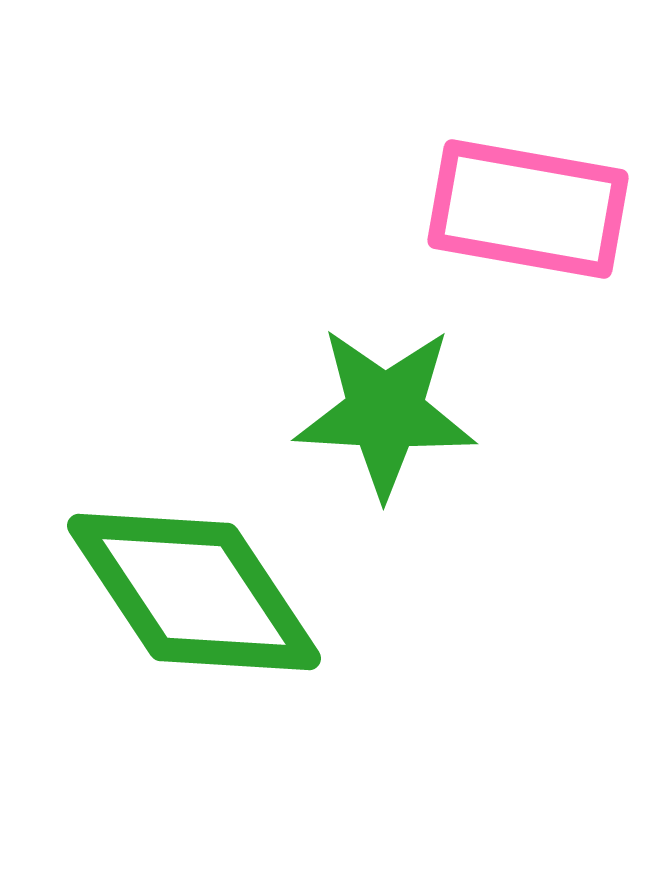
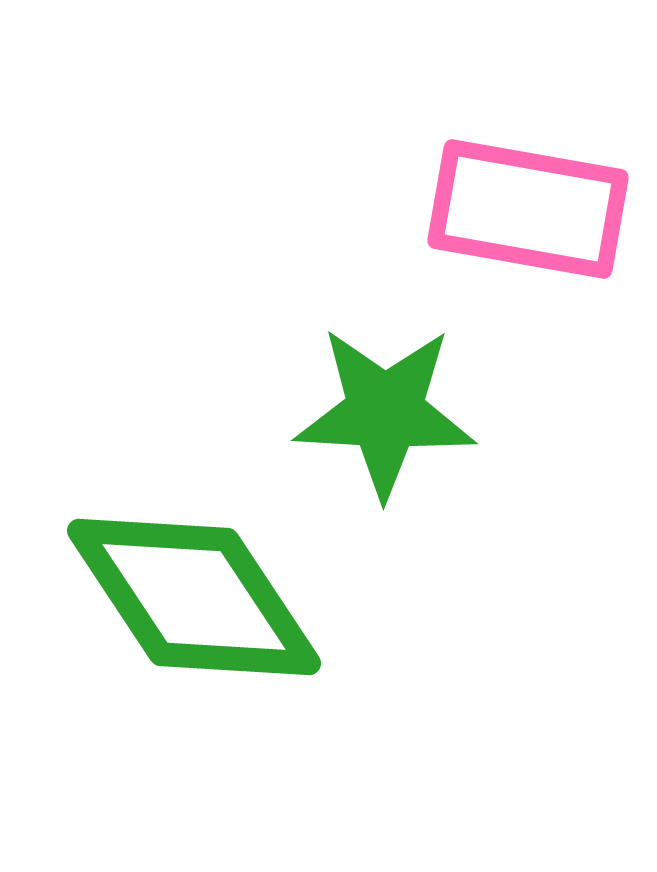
green diamond: moved 5 px down
